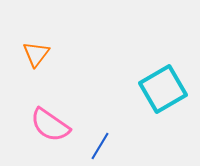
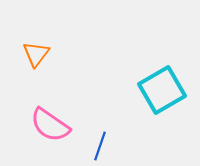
cyan square: moved 1 px left, 1 px down
blue line: rotated 12 degrees counterclockwise
